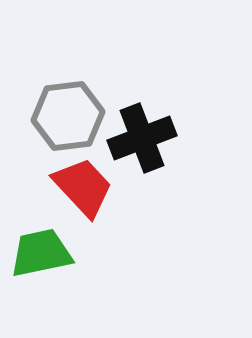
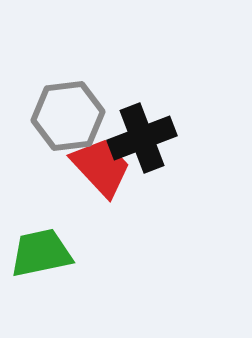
red trapezoid: moved 18 px right, 20 px up
